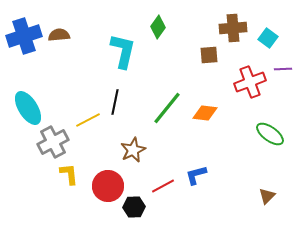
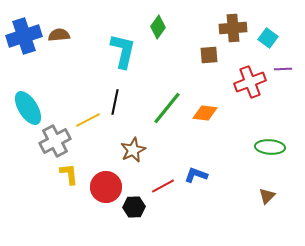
green ellipse: moved 13 px down; rotated 32 degrees counterclockwise
gray cross: moved 2 px right, 1 px up
blue L-shape: rotated 35 degrees clockwise
red circle: moved 2 px left, 1 px down
